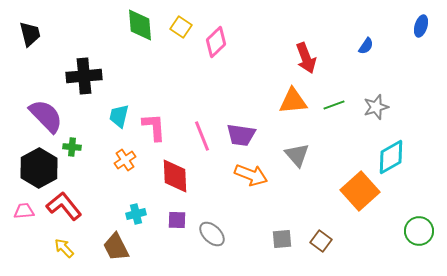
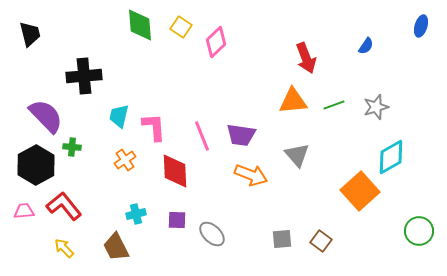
black hexagon: moved 3 px left, 3 px up
red diamond: moved 5 px up
